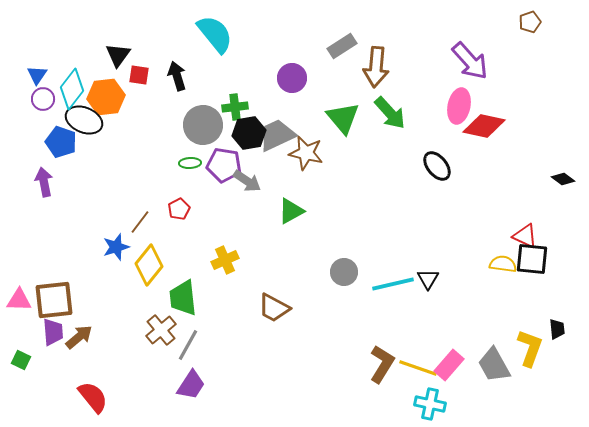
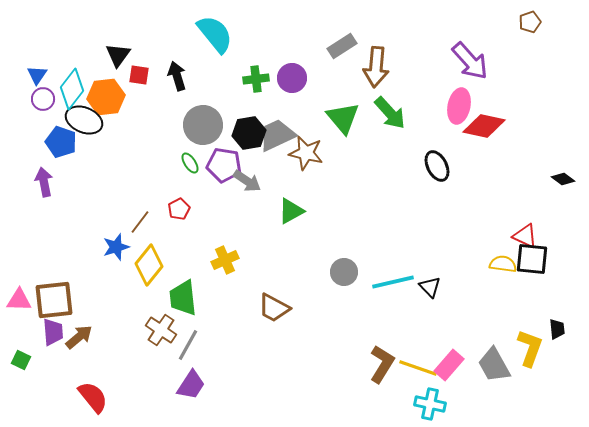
green cross at (235, 107): moved 21 px right, 28 px up
green ellipse at (190, 163): rotated 60 degrees clockwise
black ellipse at (437, 166): rotated 12 degrees clockwise
black triangle at (428, 279): moved 2 px right, 8 px down; rotated 15 degrees counterclockwise
cyan line at (393, 284): moved 2 px up
brown cross at (161, 330): rotated 16 degrees counterclockwise
